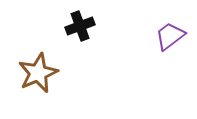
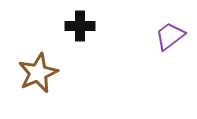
black cross: rotated 20 degrees clockwise
